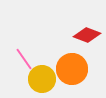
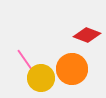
pink line: moved 1 px right, 1 px down
yellow circle: moved 1 px left, 1 px up
